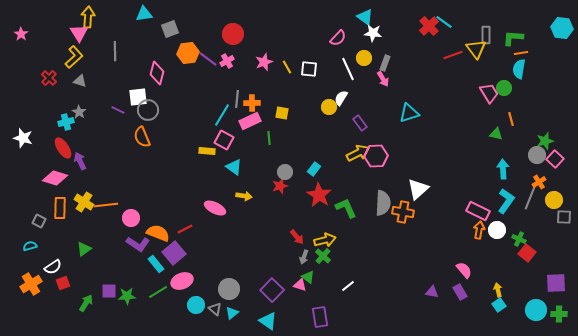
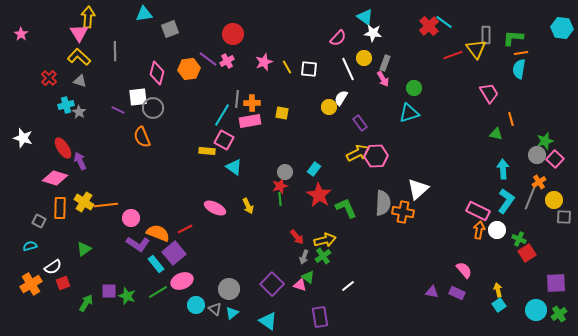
orange hexagon at (188, 53): moved 1 px right, 16 px down
yellow L-shape at (74, 57): moved 5 px right; rotated 95 degrees counterclockwise
green circle at (504, 88): moved 90 px left
gray circle at (148, 110): moved 5 px right, 2 px up
pink rectangle at (250, 121): rotated 15 degrees clockwise
cyan cross at (66, 122): moved 17 px up
green line at (269, 138): moved 11 px right, 61 px down
yellow arrow at (244, 196): moved 4 px right, 10 px down; rotated 56 degrees clockwise
red square at (527, 253): rotated 18 degrees clockwise
green cross at (323, 256): rotated 14 degrees clockwise
purple square at (272, 290): moved 6 px up
purple rectangle at (460, 292): moved 3 px left, 1 px down; rotated 35 degrees counterclockwise
green star at (127, 296): rotated 24 degrees clockwise
green cross at (559, 314): rotated 35 degrees counterclockwise
